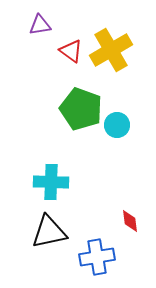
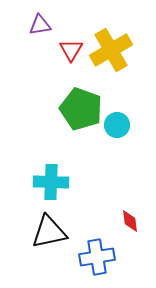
red triangle: moved 1 px up; rotated 25 degrees clockwise
